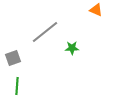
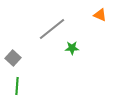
orange triangle: moved 4 px right, 5 px down
gray line: moved 7 px right, 3 px up
gray square: rotated 28 degrees counterclockwise
